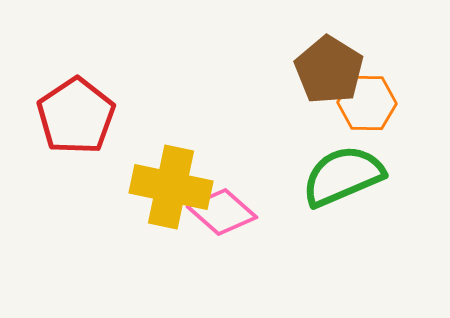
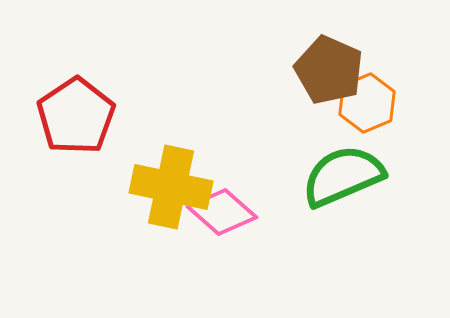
brown pentagon: rotated 8 degrees counterclockwise
orange hexagon: rotated 24 degrees counterclockwise
